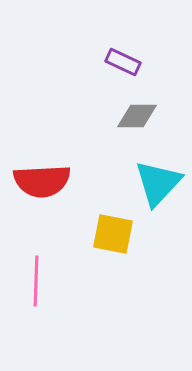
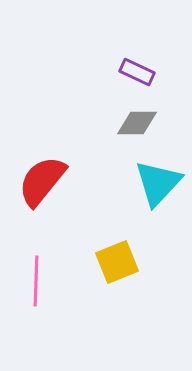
purple rectangle: moved 14 px right, 10 px down
gray diamond: moved 7 px down
red semicircle: rotated 132 degrees clockwise
yellow square: moved 4 px right, 28 px down; rotated 33 degrees counterclockwise
